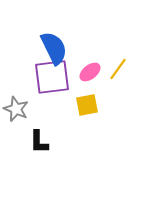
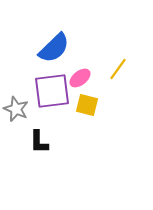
blue semicircle: rotated 72 degrees clockwise
pink ellipse: moved 10 px left, 6 px down
purple square: moved 14 px down
yellow square: rotated 25 degrees clockwise
